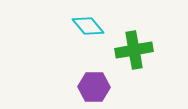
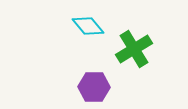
green cross: moved 1 px up; rotated 21 degrees counterclockwise
